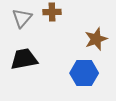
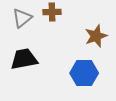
gray triangle: rotated 10 degrees clockwise
brown star: moved 3 px up
